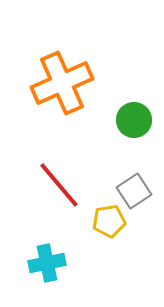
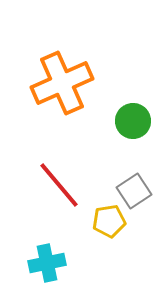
green circle: moved 1 px left, 1 px down
